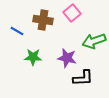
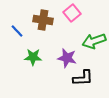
blue line: rotated 16 degrees clockwise
